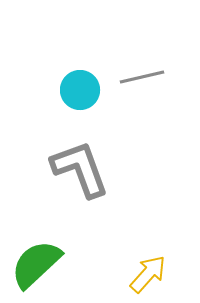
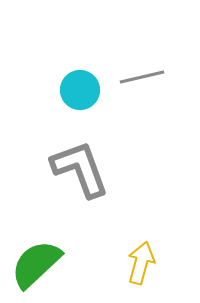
yellow arrow: moved 7 px left, 11 px up; rotated 27 degrees counterclockwise
